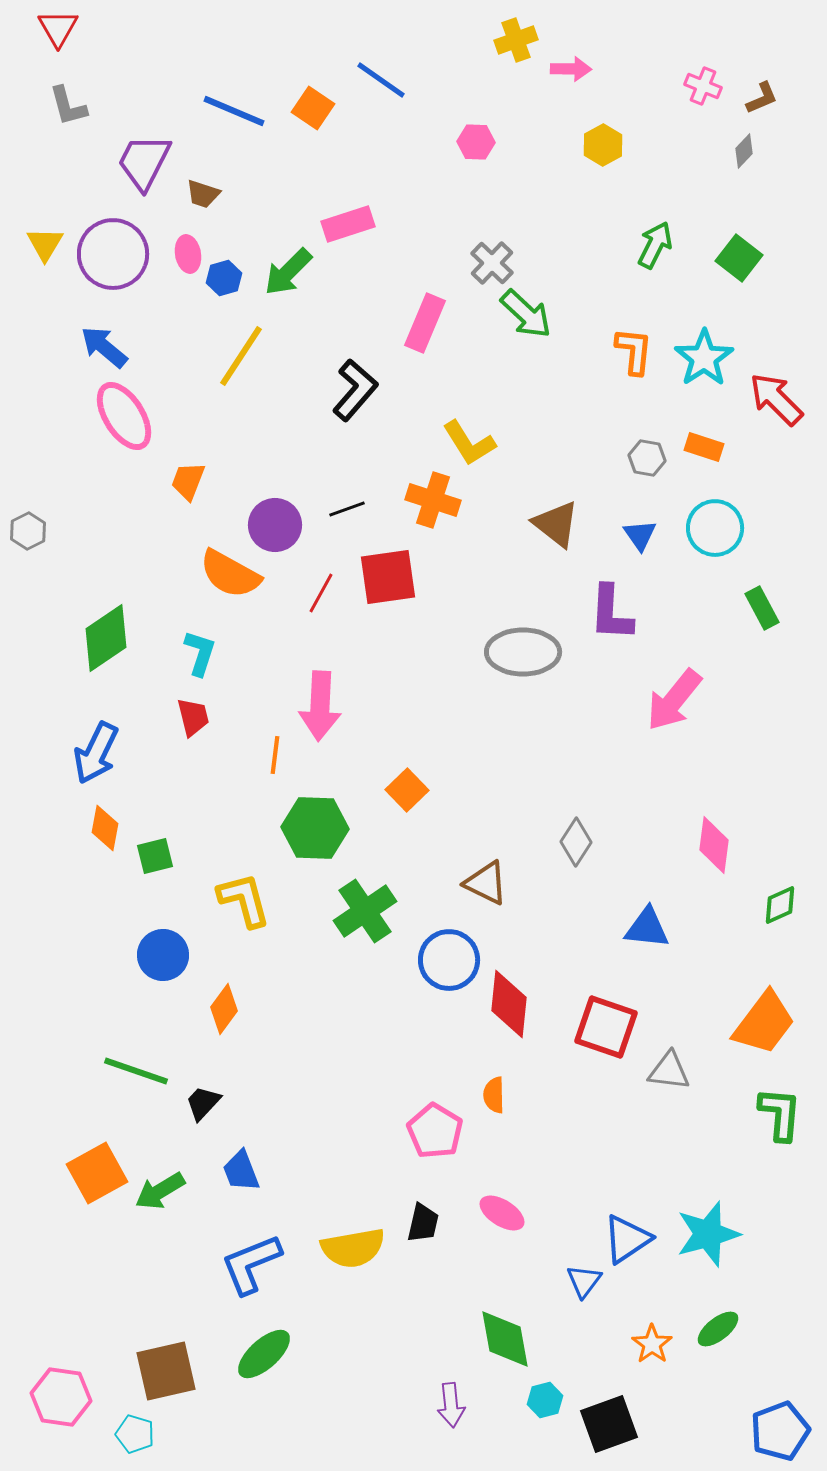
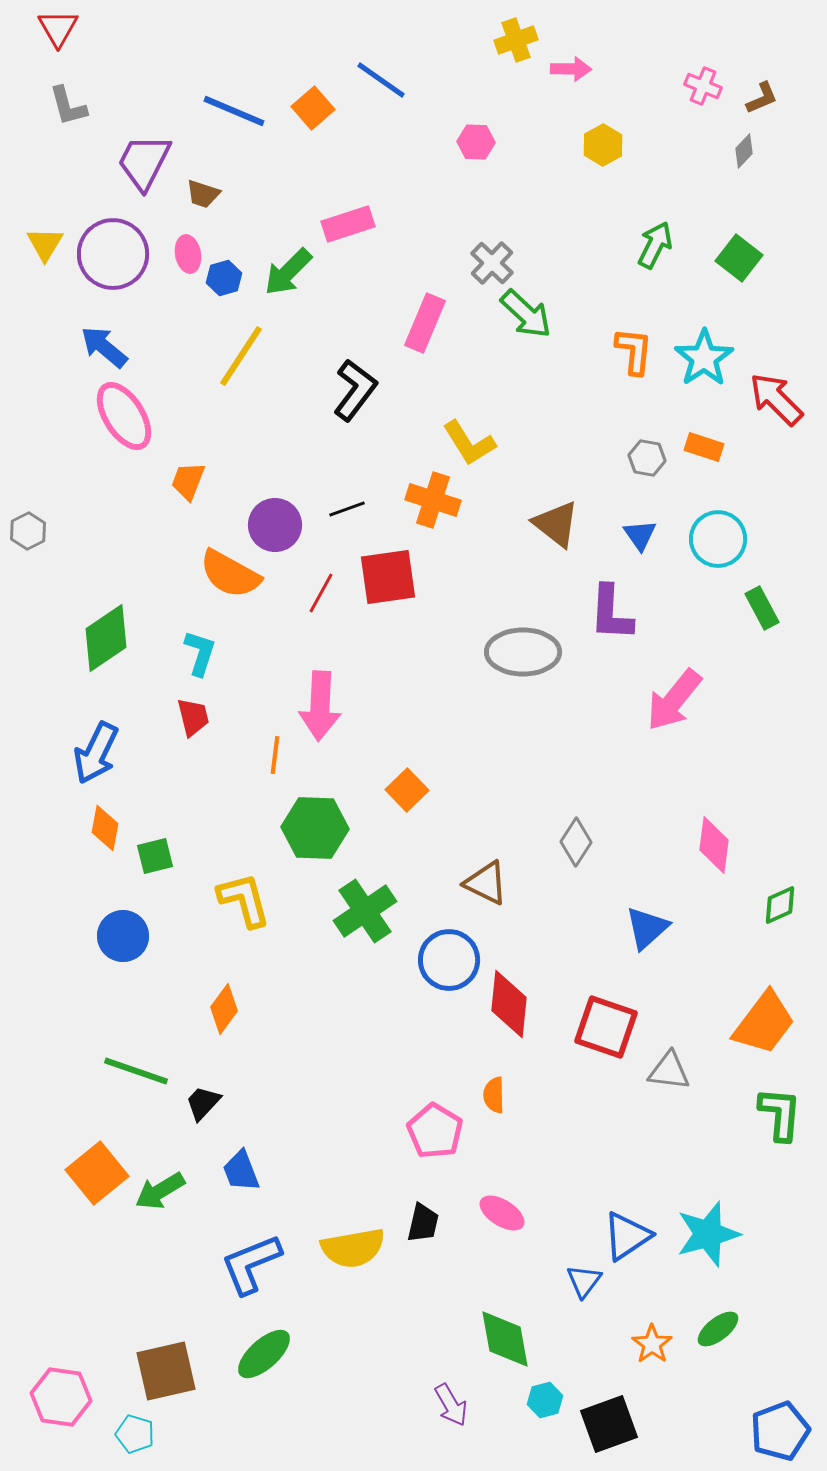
orange square at (313, 108): rotated 15 degrees clockwise
black L-shape at (355, 390): rotated 4 degrees counterclockwise
cyan circle at (715, 528): moved 3 px right, 11 px down
blue triangle at (647, 928): rotated 48 degrees counterclockwise
blue circle at (163, 955): moved 40 px left, 19 px up
orange square at (97, 1173): rotated 10 degrees counterclockwise
blue triangle at (627, 1239): moved 3 px up
purple arrow at (451, 1405): rotated 24 degrees counterclockwise
